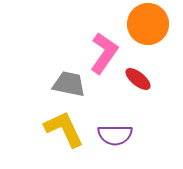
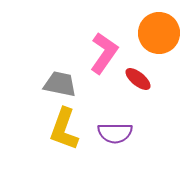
orange circle: moved 11 px right, 9 px down
gray trapezoid: moved 9 px left
yellow L-shape: rotated 135 degrees counterclockwise
purple semicircle: moved 2 px up
